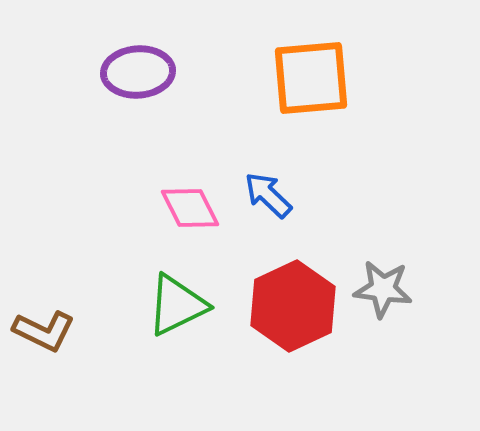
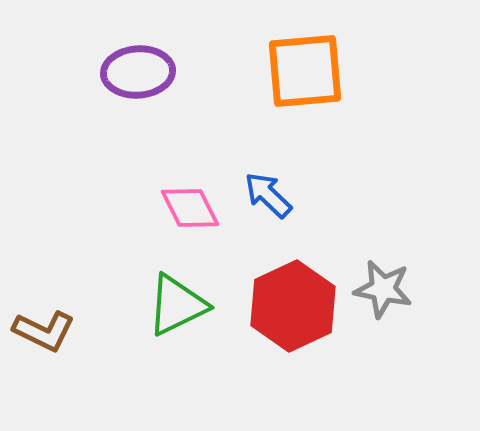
orange square: moved 6 px left, 7 px up
gray star: rotated 4 degrees clockwise
